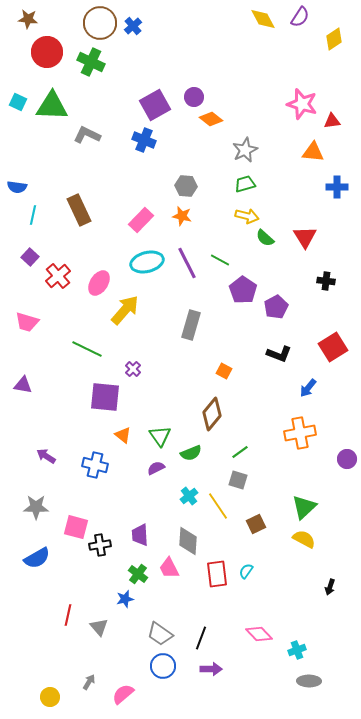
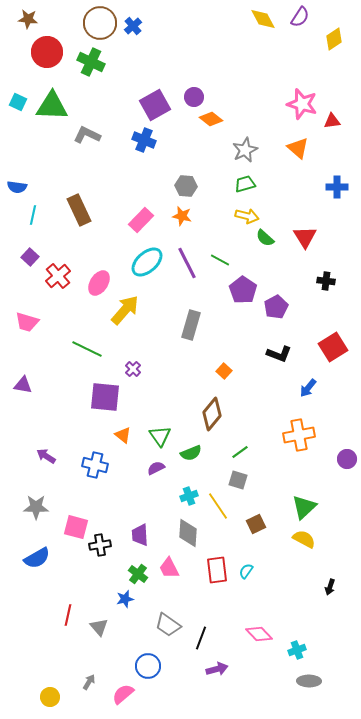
orange triangle at (313, 152): moved 15 px left, 4 px up; rotated 35 degrees clockwise
cyan ellipse at (147, 262): rotated 28 degrees counterclockwise
orange square at (224, 371): rotated 14 degrees clockwise
orange cross at (300, 433): moved 1 px left, 2 px down
cyan cross at (189, 496): rotated 18 degrees clockwise
gray diamond at (188, 541): moved 8 px up
red rectangle at (217, 574): moved 4 px up
gray trapezoid at (160, 634): moved 8 px right, 9 px up
blue circle at (163, 666): moved 15 px left
purple arrow at (211, 669): moved 6 px right; rotated 15 degrees counterclockwise
